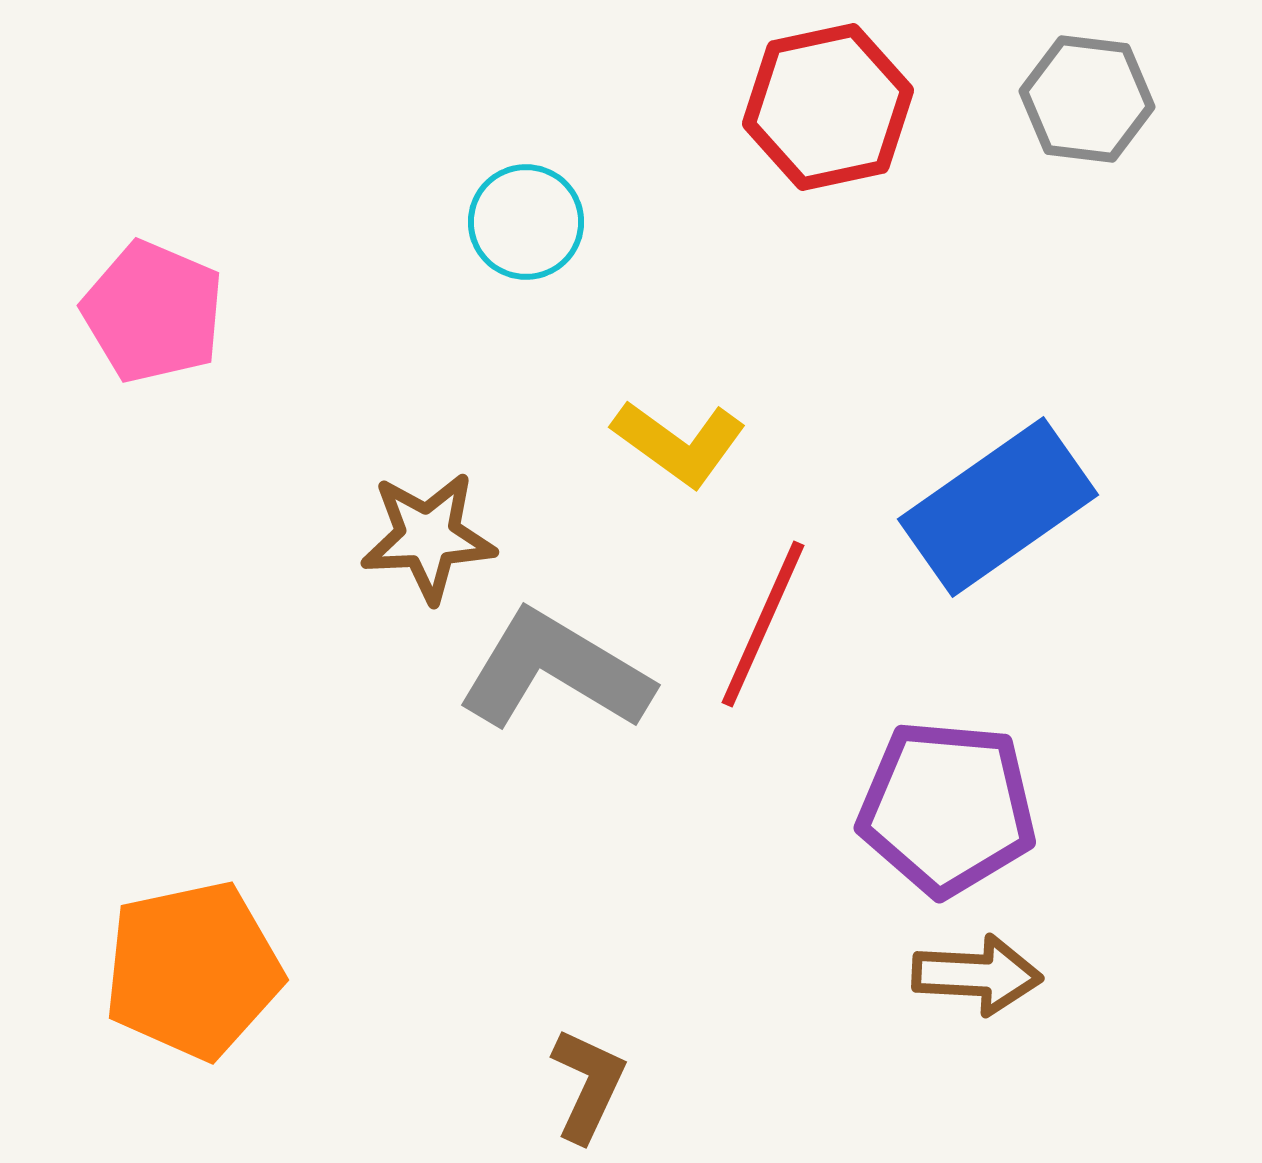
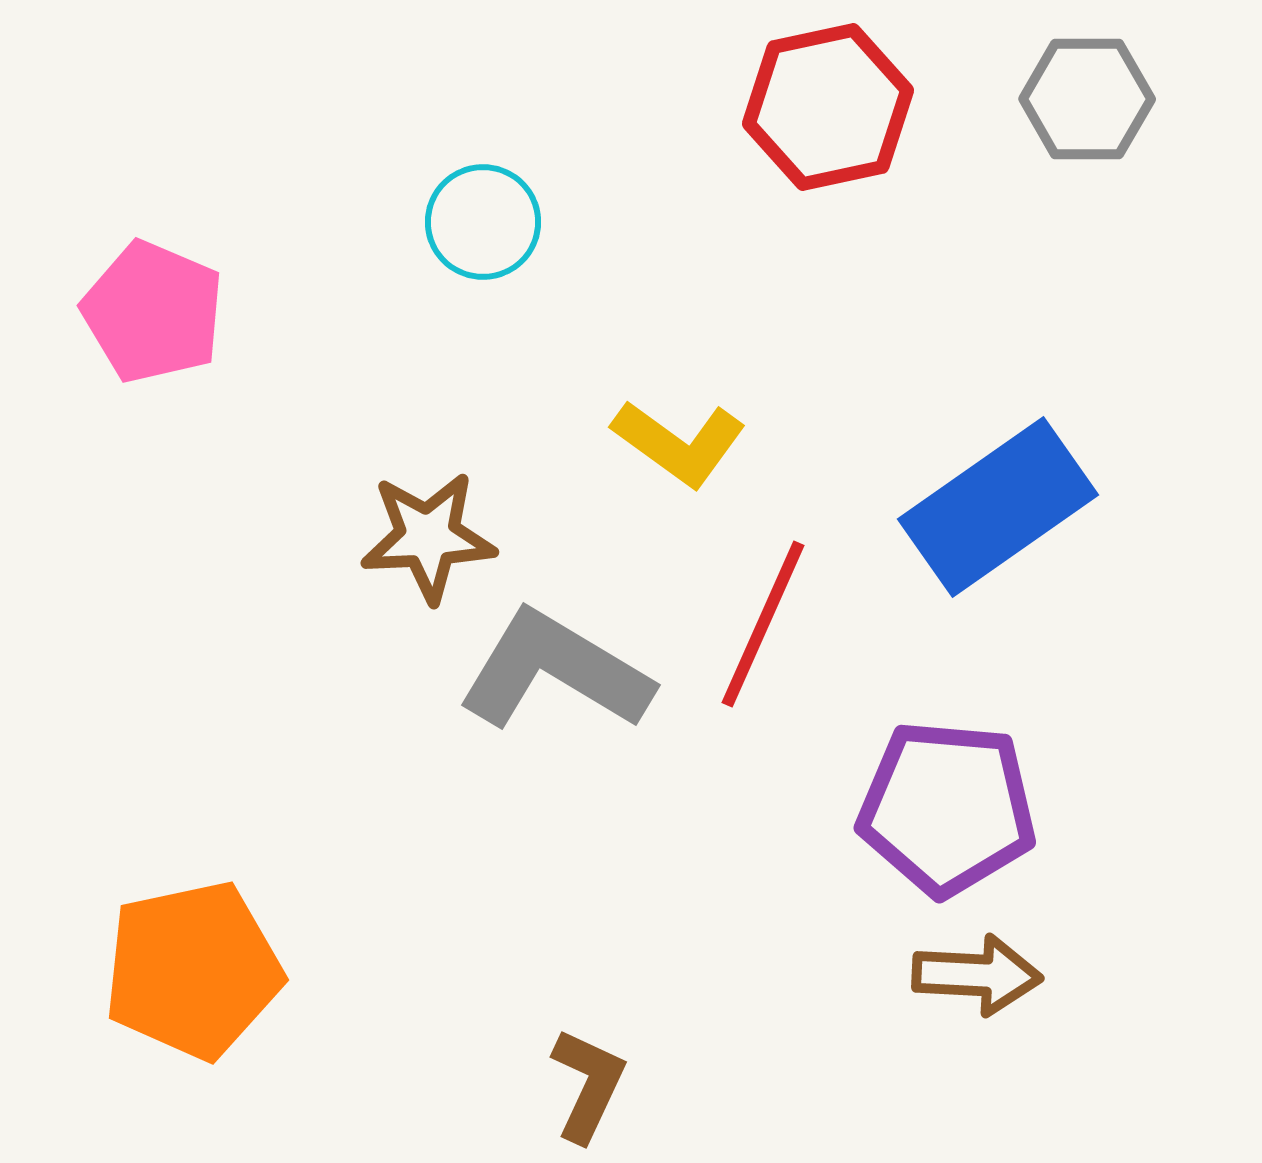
gray hexagon: rotated 7 degrees counterclockwise
cyan circle: moved 43 px left
